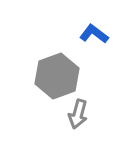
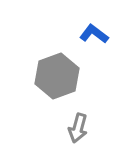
gray arrow: moved 14 px down
